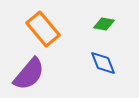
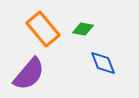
green diamond: moved 21 px left, 5 px down
